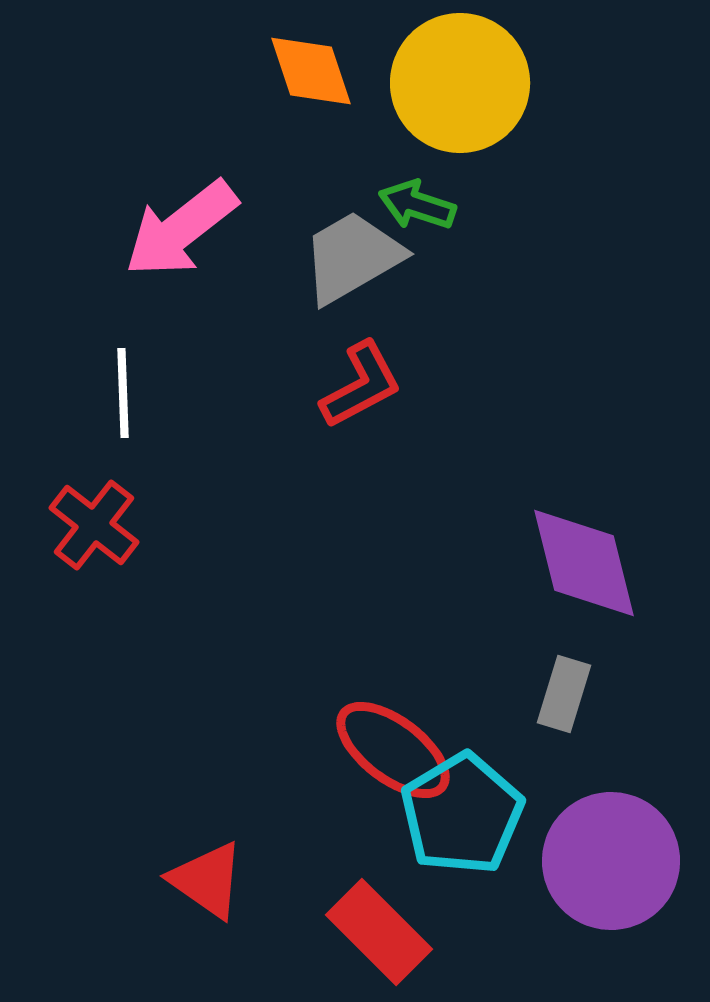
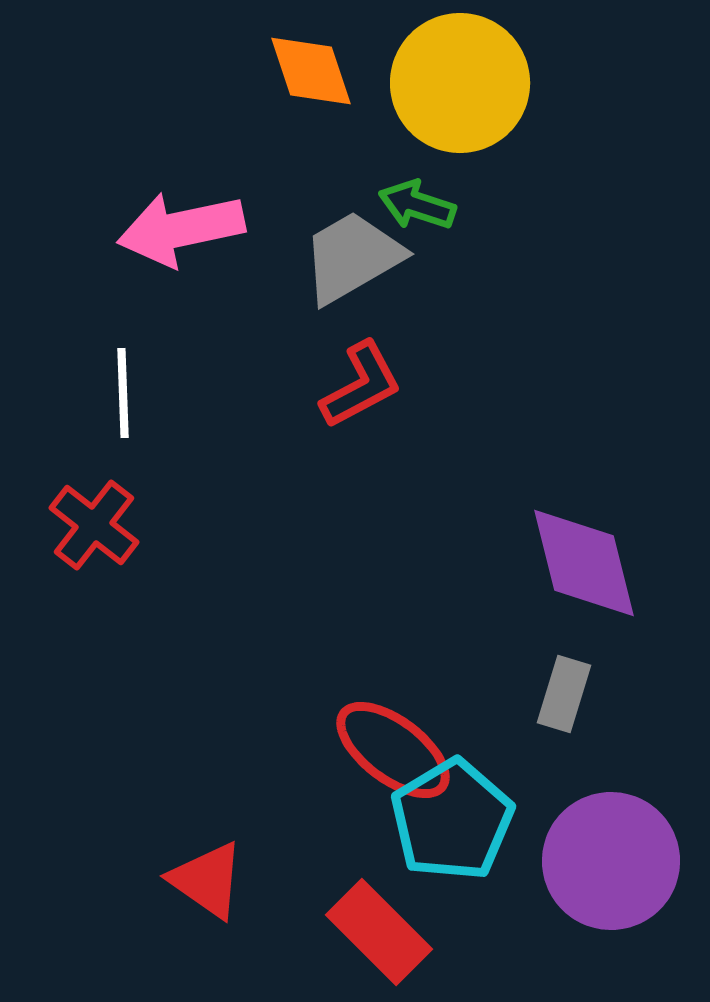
pink arrow: rotated 26 degrees clockwise
cyan pentagon: moved 10 px left, 6 px down
